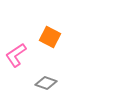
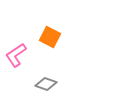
gray diamond: moved 1 px down
